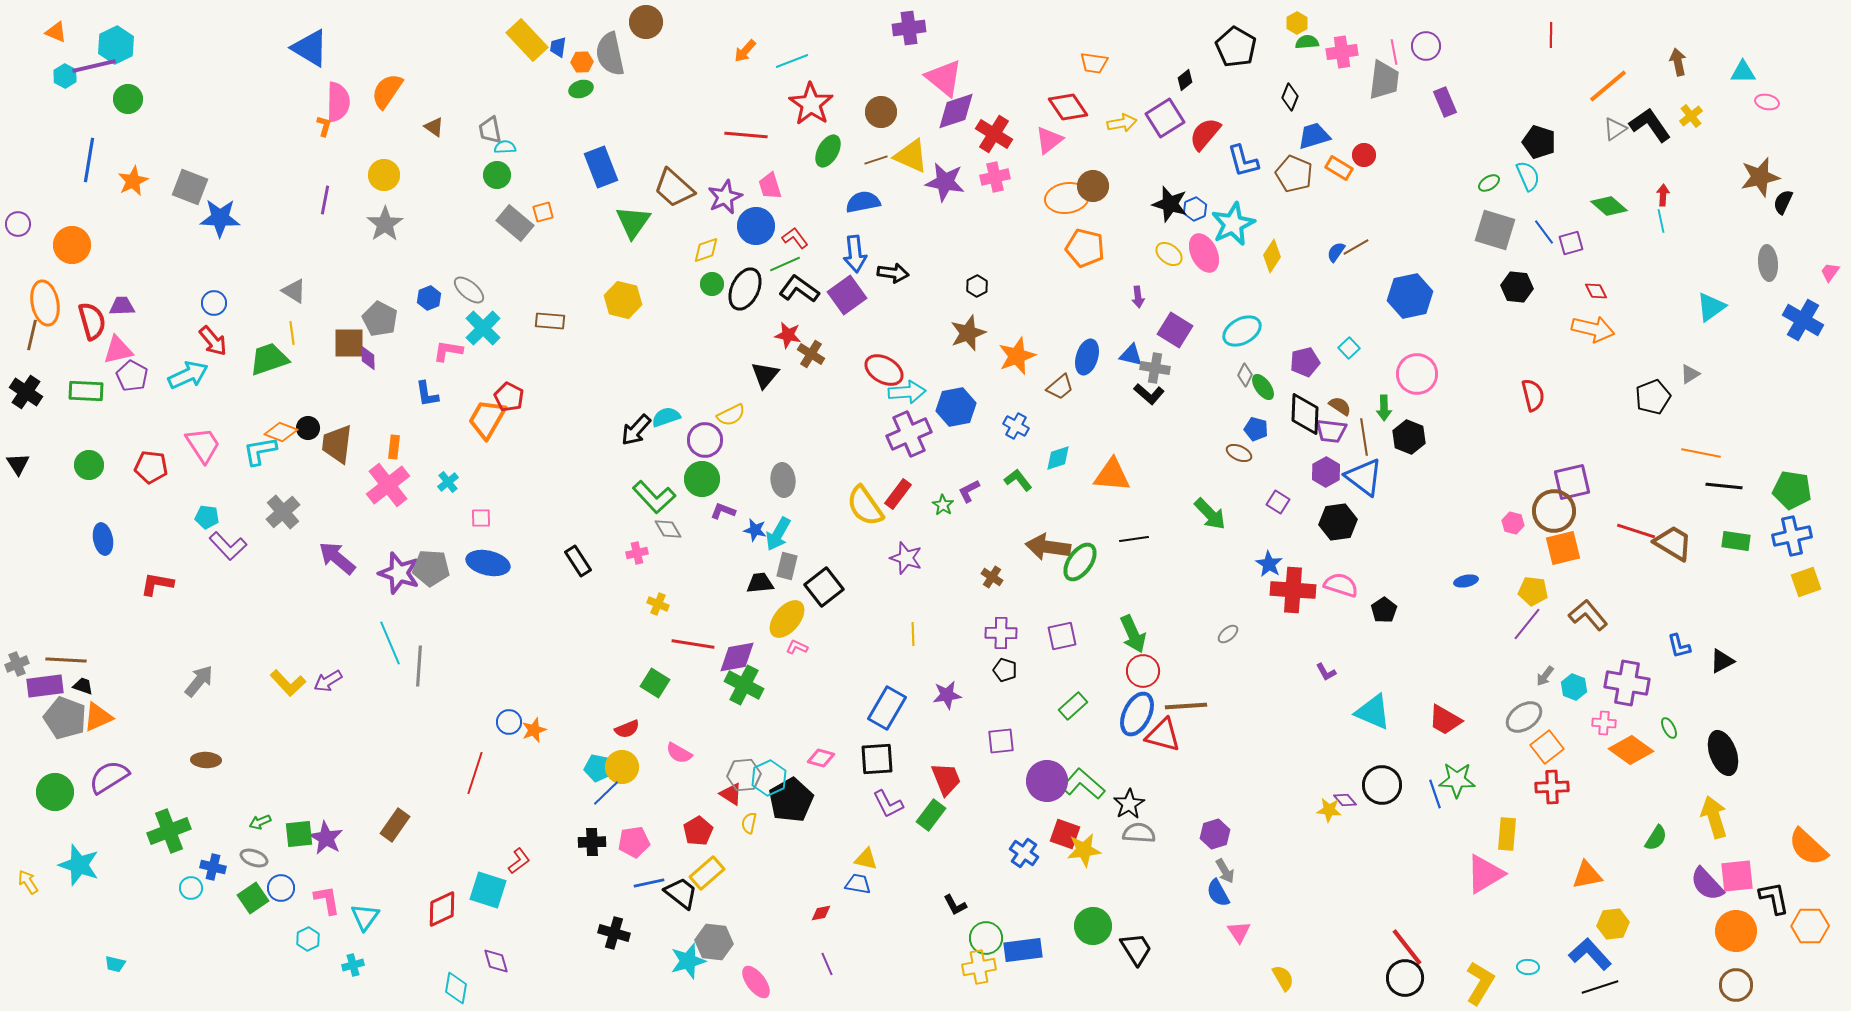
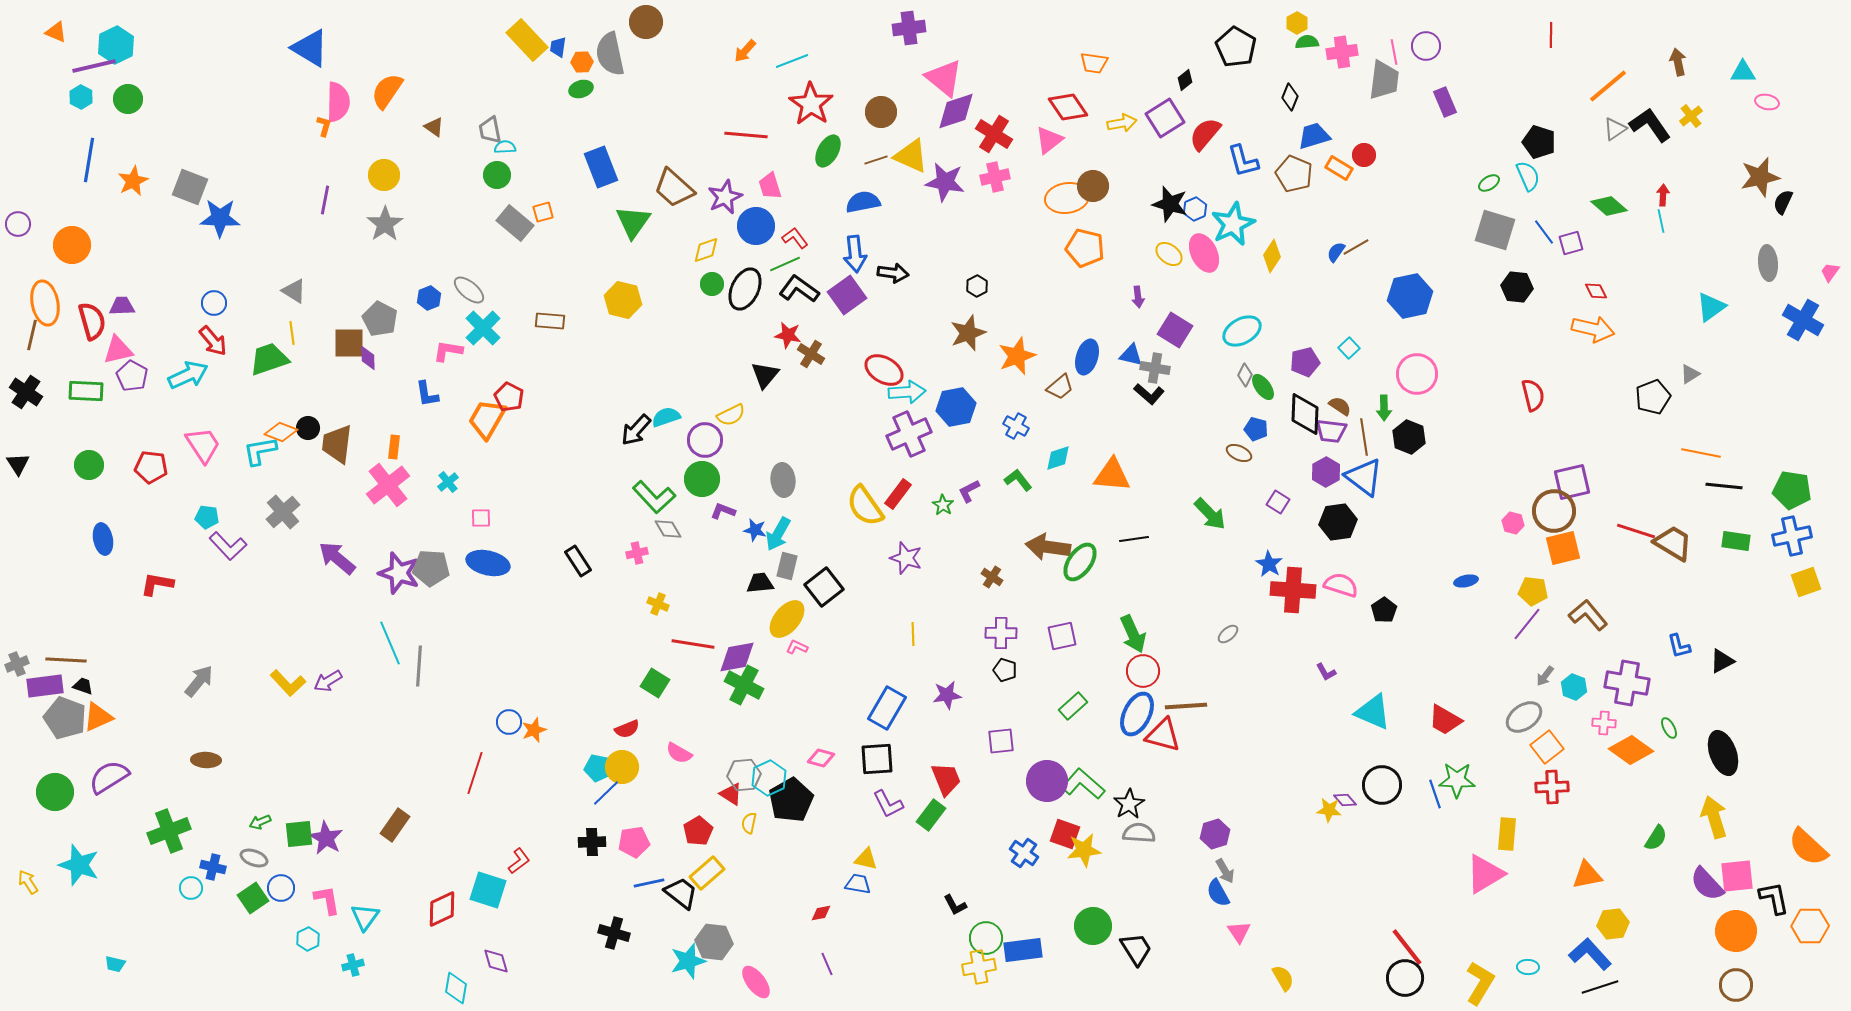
cyan hexagon at (65, 76): moved 16 px right, 21 px down
